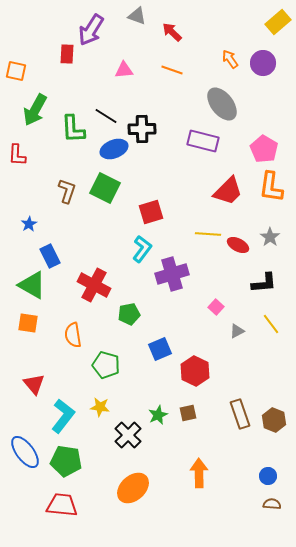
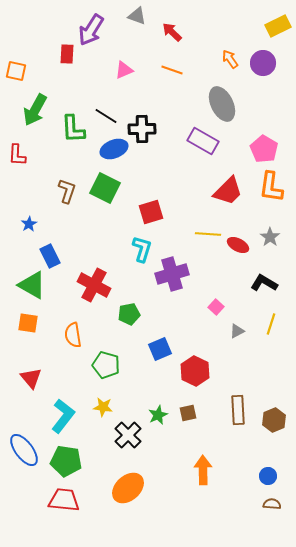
yellow rectangle at (278, 22): moved 4 px down; rotated 15 degrees clockwise
pink triangle at (124, 70): rotated 18 degrees counterclockwise
gray ellipse at (222, 104): rotated 12 degrees clockwise
purple rectangle at (203, 141): rotated 16 degrees clockwise
cyan L-shape at (142, 249): rotated 20 degrees counterclockwise
black L-shape at (264, 283): rotated 144 degrees counterclockwise
yellow line at (271, 324): rotated 55 degrees clockwise
red triangle at (34, 384): moved 3 px left, 6 px up
yellow star at (100, 407): moved 3 px right
brown rectangle at (240, 414): moved 2 px left, 4 px up; rotated 16 degrees clockwise
brown hexagon at (274, 420): rotated 15 degrees clockwise
blue ellipse at (25, 452): moved 1 px left, 2 px up
orange arrow at (199, 473): moved 4 px right, 3 px up
orange ellipse at (133, 488): moved 5 px left
red trapezoid at (62, 505): moved 2 px right, 5 px up
